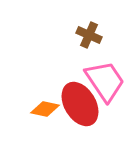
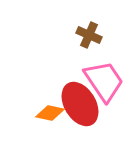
pink trapezoid: moved 1 px left
orange diamond: moved 5 px right, 4 px down
